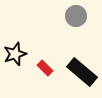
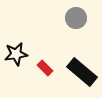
gray circle: moved 2 px down
black star: moved 1 px right; rotated 10 degrees clockwise
